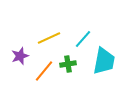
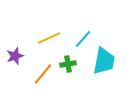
purple star: moved 5 px left
orange line: moved 1 px left, 3 px down
